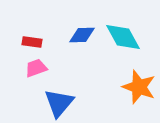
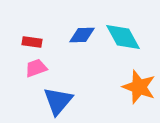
blue triangle: moved 1 px left, 2 px up
